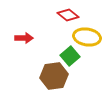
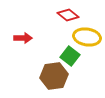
red arrow: moved 1 px left
green square: rotated 12 degrees counterclockwise
